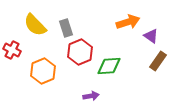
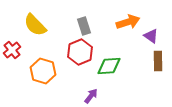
gray rectangle: moved 18 px right, 2 px up
red cross: rotated 24 degrees clockwise
brown rectangle: rotated 36 degrees counterclockwise
orange hexagon: rotated 20 degrees counterclockwise
purple arrow: rotated 42 degrees counterclockwise
